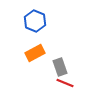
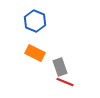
orange rectangle: rotated 54 degrees clockwise
red line: moved 1 px up
